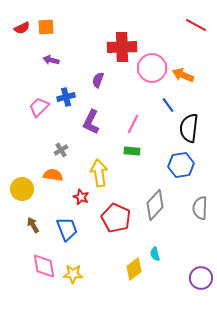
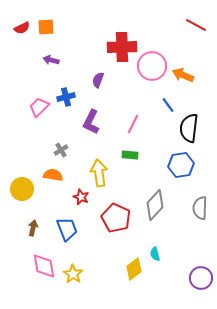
pink circle: moved 2 px up
green rectangle: moved 2 px left, 4 px down
brown arrow: moved 3 px down; rotated 42 degrees clockwise
yellow star: rotated 30 degrees clockwise
